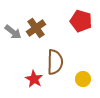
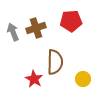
red pentagon: moved 10 px left; rotated 20 degrees counterclockwise
brown cross: rotated 18 degrees clockwise
gray arrow: rotated 150 degrees counterclockwise
